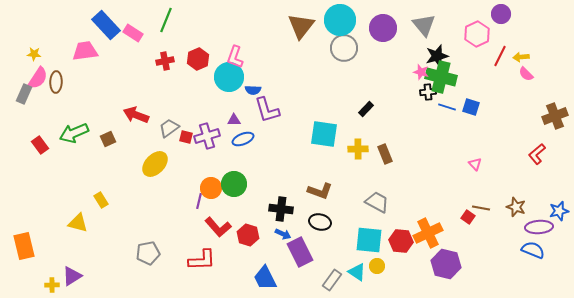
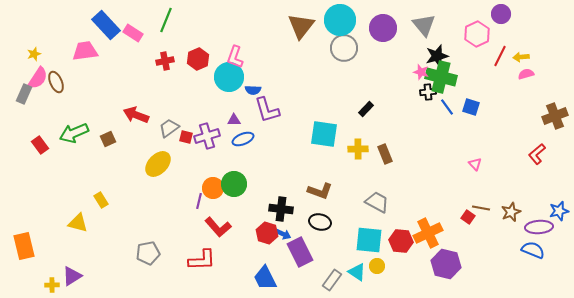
yellow star at (34, 54): rotated 24 degrees counterclockwise
pink semicircle at (526, 74): rotated 119 degrees clockwise
brown ellipse at (56, 82): rotated 25 degrees counterclockwise
blue line at (447, 107): rotated 36 degrees clockwise
yellow ellipse at (155, 164): moved 3 px right
orange circle at (211, 188): moved 2 px right
brown star at (516, 207): moved 5 px left, 5 px down; rotated 30 degrees clockwise
red hexagon at (248, 235): moved 19 px right, 2 px up
